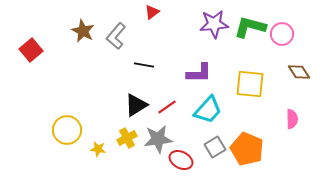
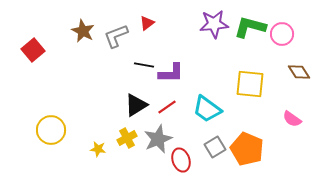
red triangle: moved 5 px left, 11 px down
gray L-shape: rotated 28 degrees clockwise
red square: moved 2 px right
purple L-shape: moved 28 px left
cyan trapezoid: moved 1 px left, 1 px up; rotated 84 degrees clockwise
pink semicircle: rotated 126 degrees clockwise
yellow circle: moved 16 px left
gray star: rotated 16 degrees counterclockwise
red ellipse: rotated 45 degrees clockwise
